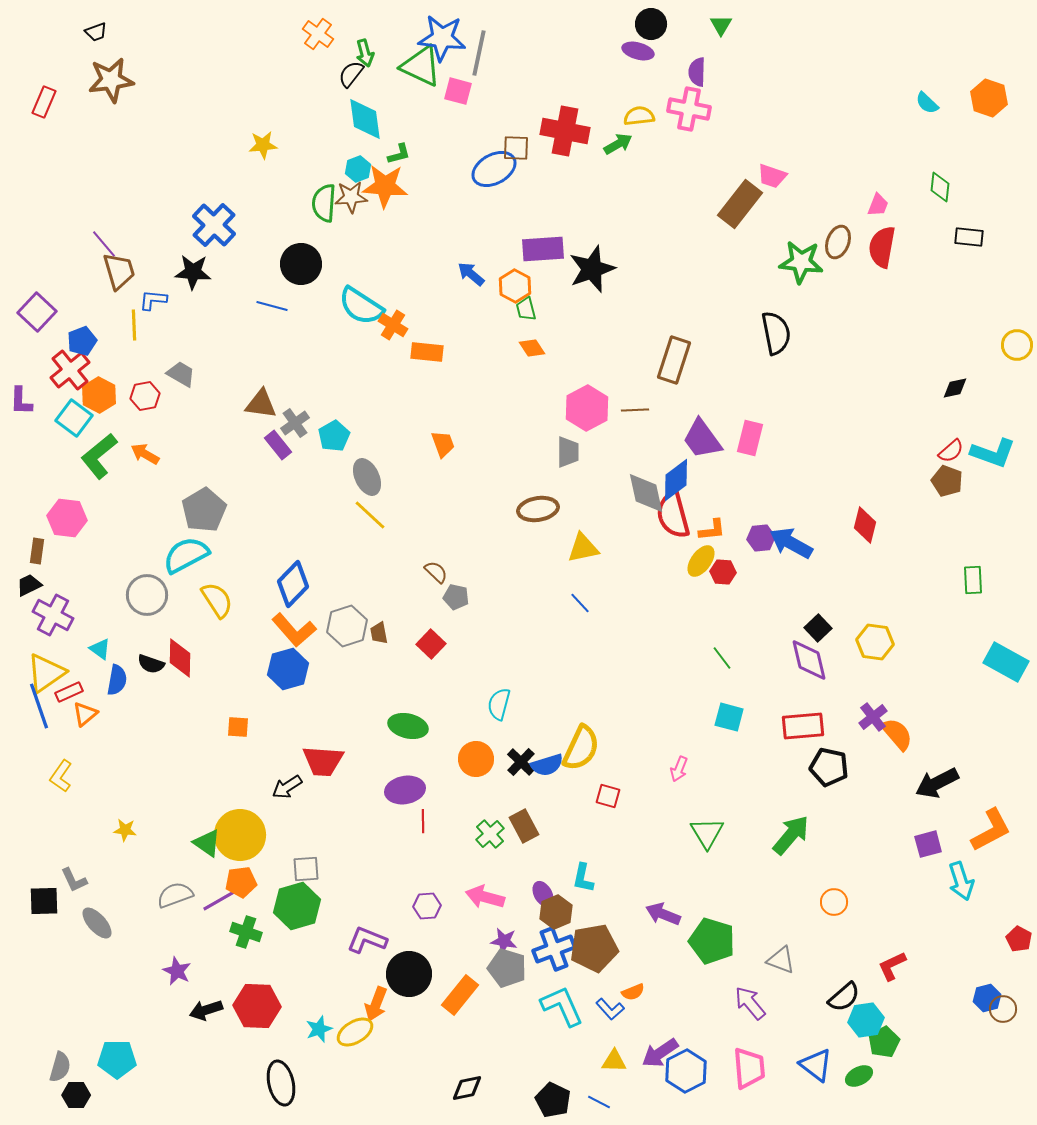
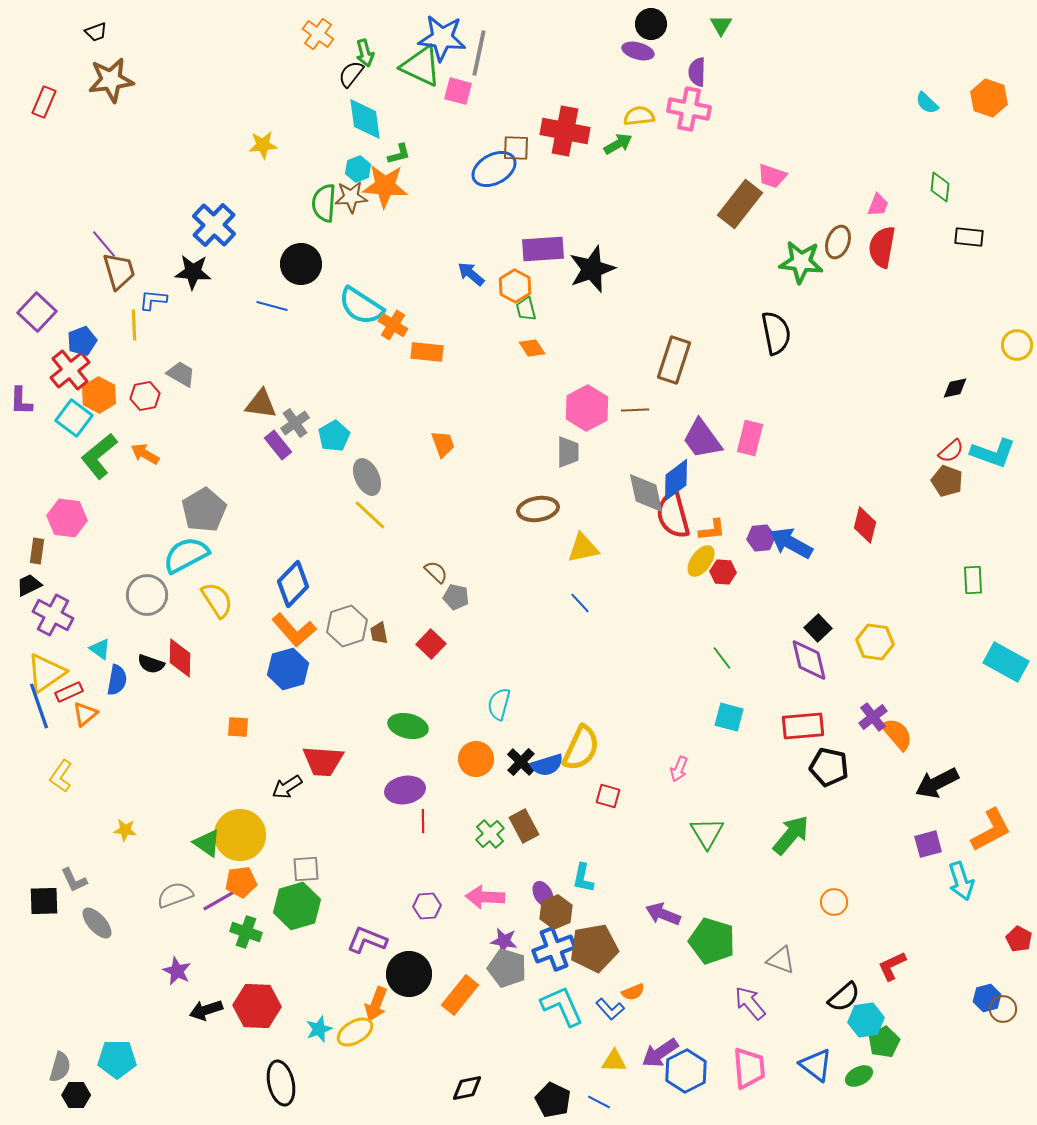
pink arrow at (485, 897): rotated 12 degrees counterclockwise
